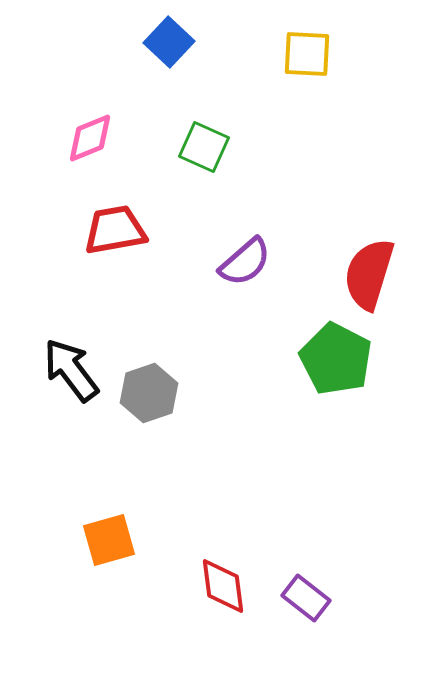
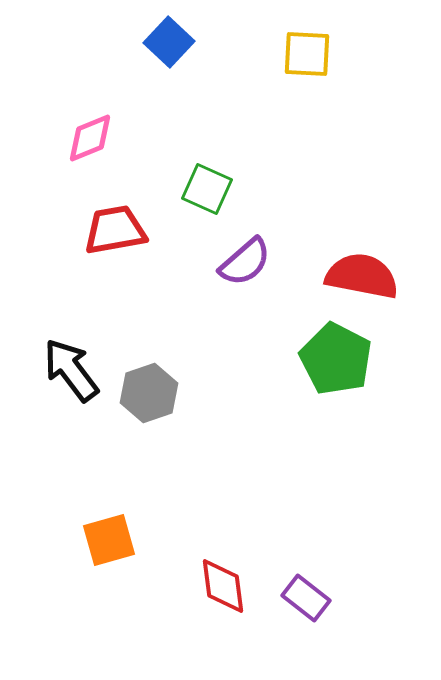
green square: moved 3 px right, 42 px down
red semicircle: moved 7 px left, 2 px down; rotated 84 degrees clockwise
